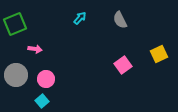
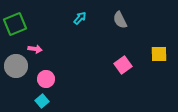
yellow square: rotated 24 degrees clockwise
gray circle: moved 9 px up
